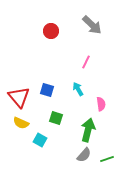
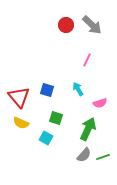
red circle: moved 15 px right, 6 px up
pink line: moved 1 px right, 2 px up
pink semicircle: moved 1 px left, 1 px up; rotated 80 degrees clockwise
green arrow: moved 1 px up; rotated 10 degrees clockwise
cyan square: moved 6 px right, 2 px up
green line: moved 4 px left, 2 px up
